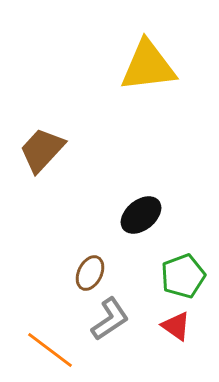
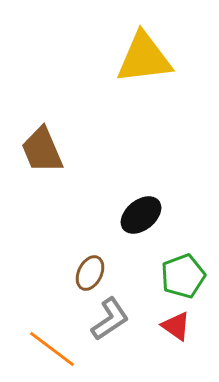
yellow triangle: moved 4 px left, 8 px up
brown trapezoid: rotated 66 degrees counterclockwise
orange line: moved 2 px right, 1 px up
